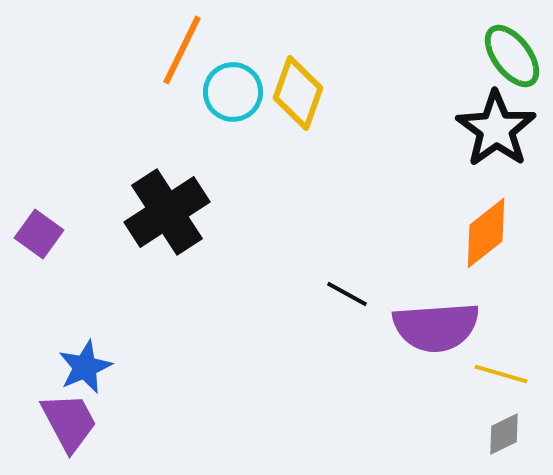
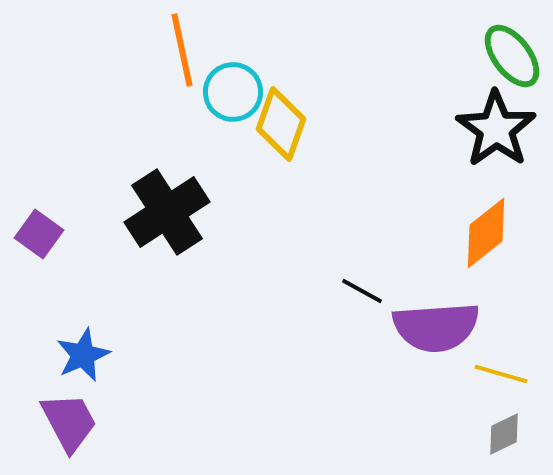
orange line: rotated 38 degrees counterclockwise
yellow diamond: moved 17 px left, 31 px down
black line: moved 15 px right, 3 px up
blue star: moved 2 px left, 12 px up
